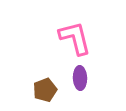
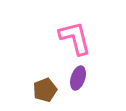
purple ellipse: moved 2 px left; rotated 20 degrees clockwise
